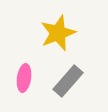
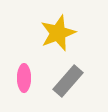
pink ellipse: rotated 8 degrees counterclockwise
